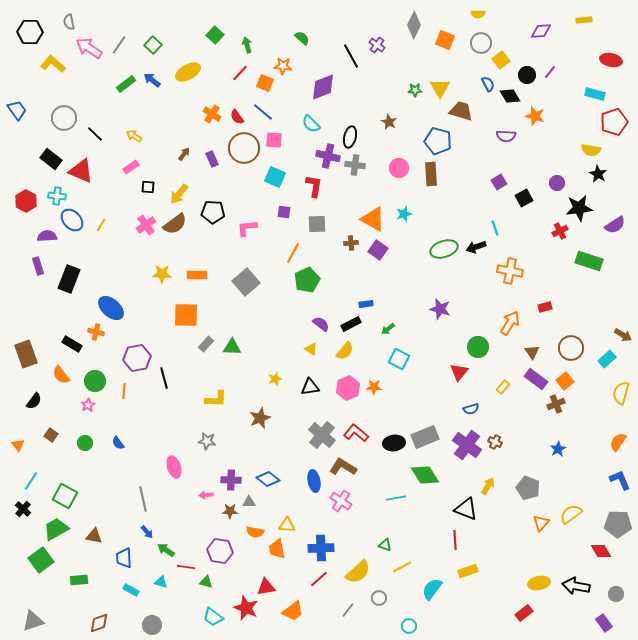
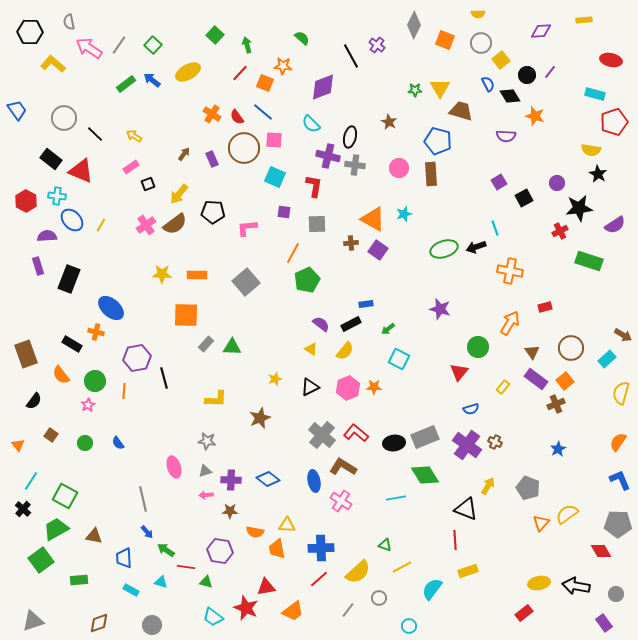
black square at (148, 187): moved 3 px up; rotated 24 degrees counterclockwise
black triangle at (310, 387): rotated 18 degrees counterclockwise
gray triangle at (249, 502): moved 44 px left, 31 px up; rotated 16 degrees counterclockwise
yellow semicircle at (571, 514): moved 4 px left
